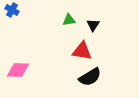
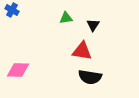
green triangle: moved 3 px left, 2 px up
black semicircle: rotated 40 degrees clockwise
